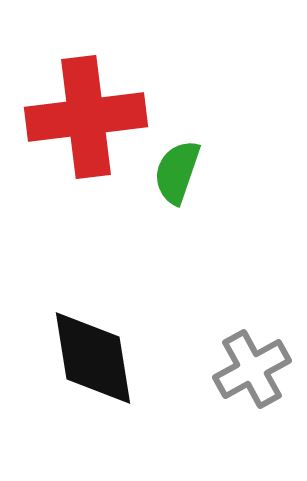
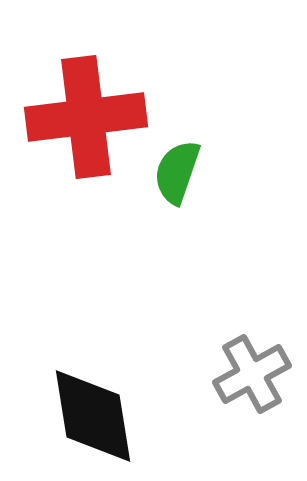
black diamond: moved 58 px down
gray cross: moved 5 px down
